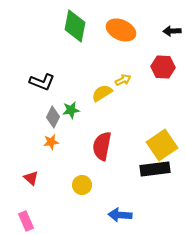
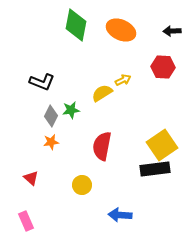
green diamond: moved 1 px right, 1 px up
gray diamond: moved 2 px left, 1 px up
